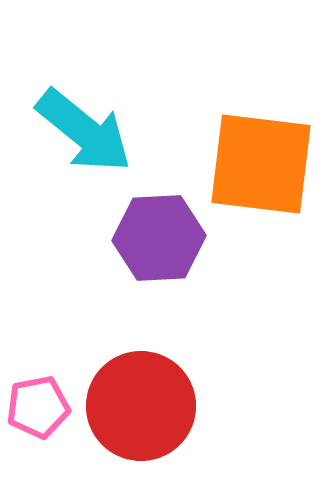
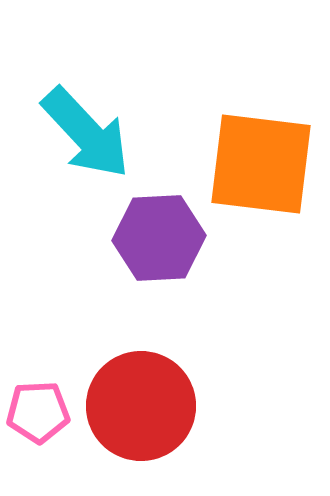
cyan arrow: moved 2 px right, 2 px down; rotated 8 degrees clockwise
pink pentagon: moved 5 px down; rotated 8 degrees clockwise
